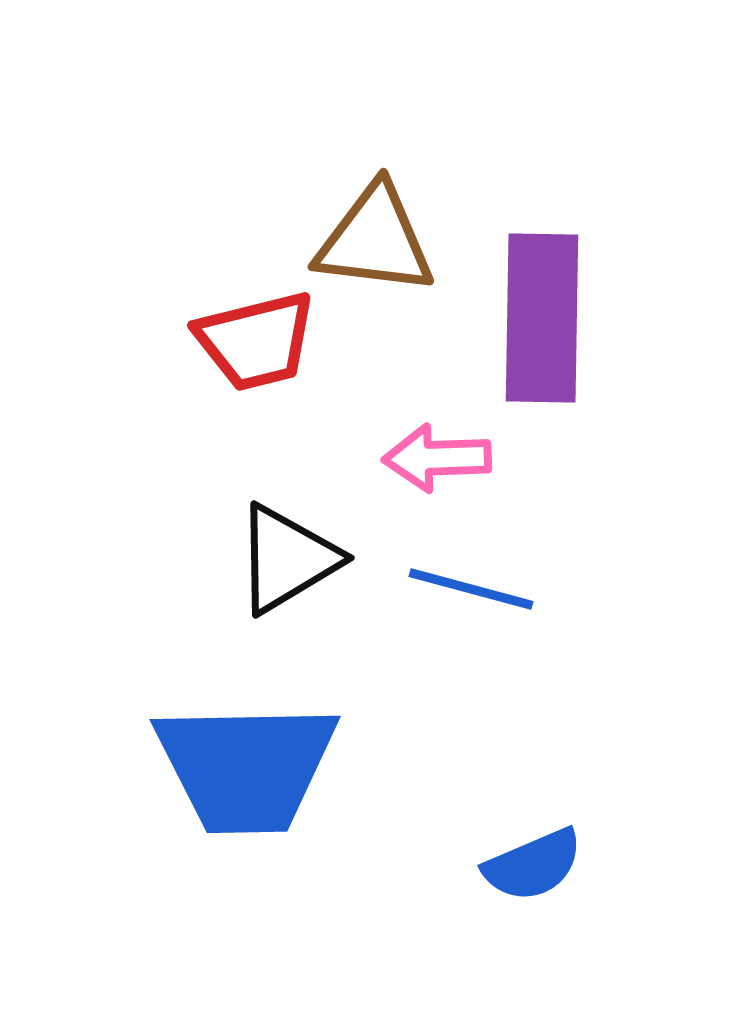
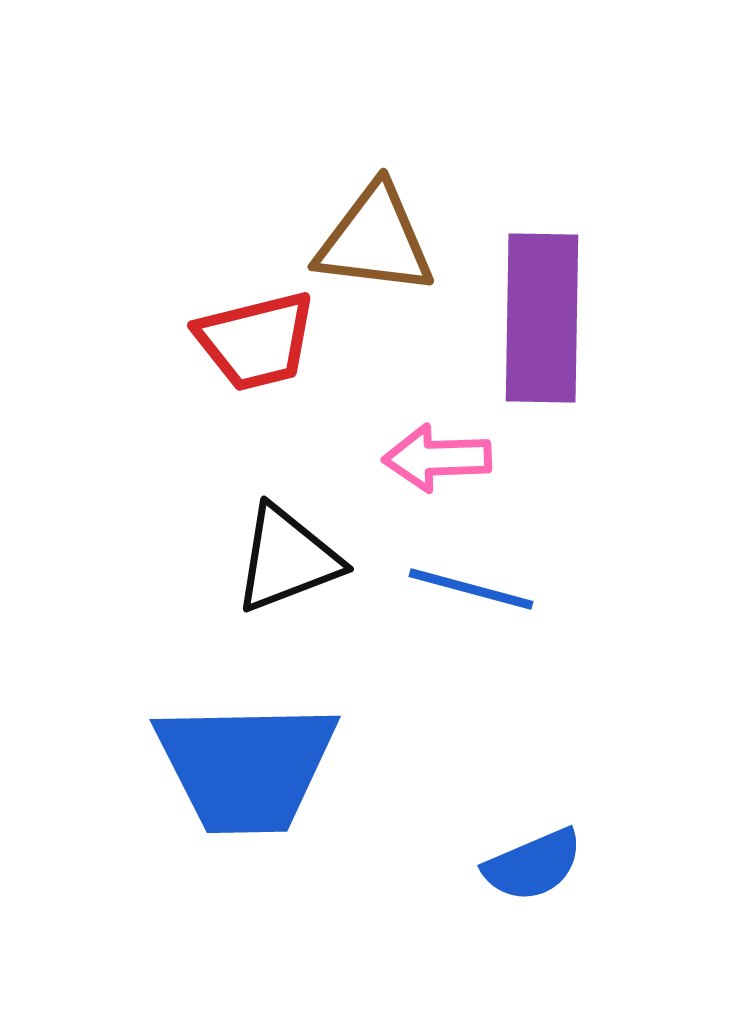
black triangle: rotated 10 degrees clockwise
